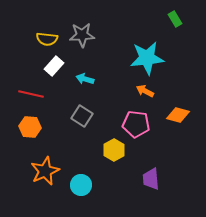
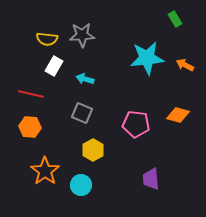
white rectangle: rotated 12 degrees counterclockwise
orange arrow: moved 40 px right, 26 px up
gray square: moved 3 px up; rotated 10 degrees counterclockwise
yellow hexagon: moved 21 px left
orange star: rotated 12 degrees counterclockwise
